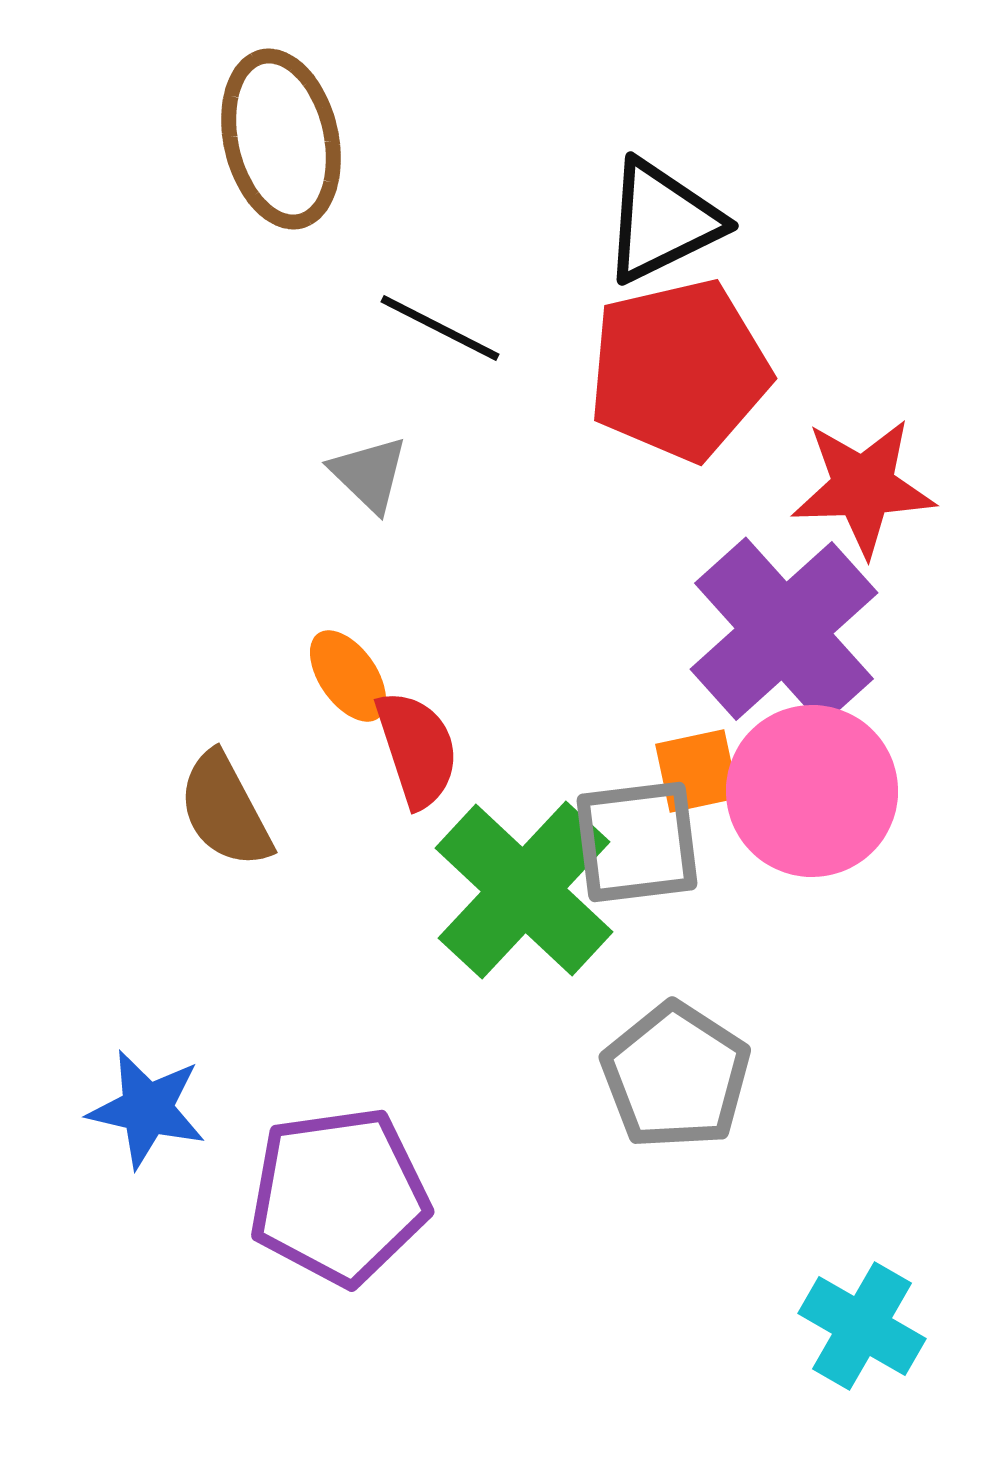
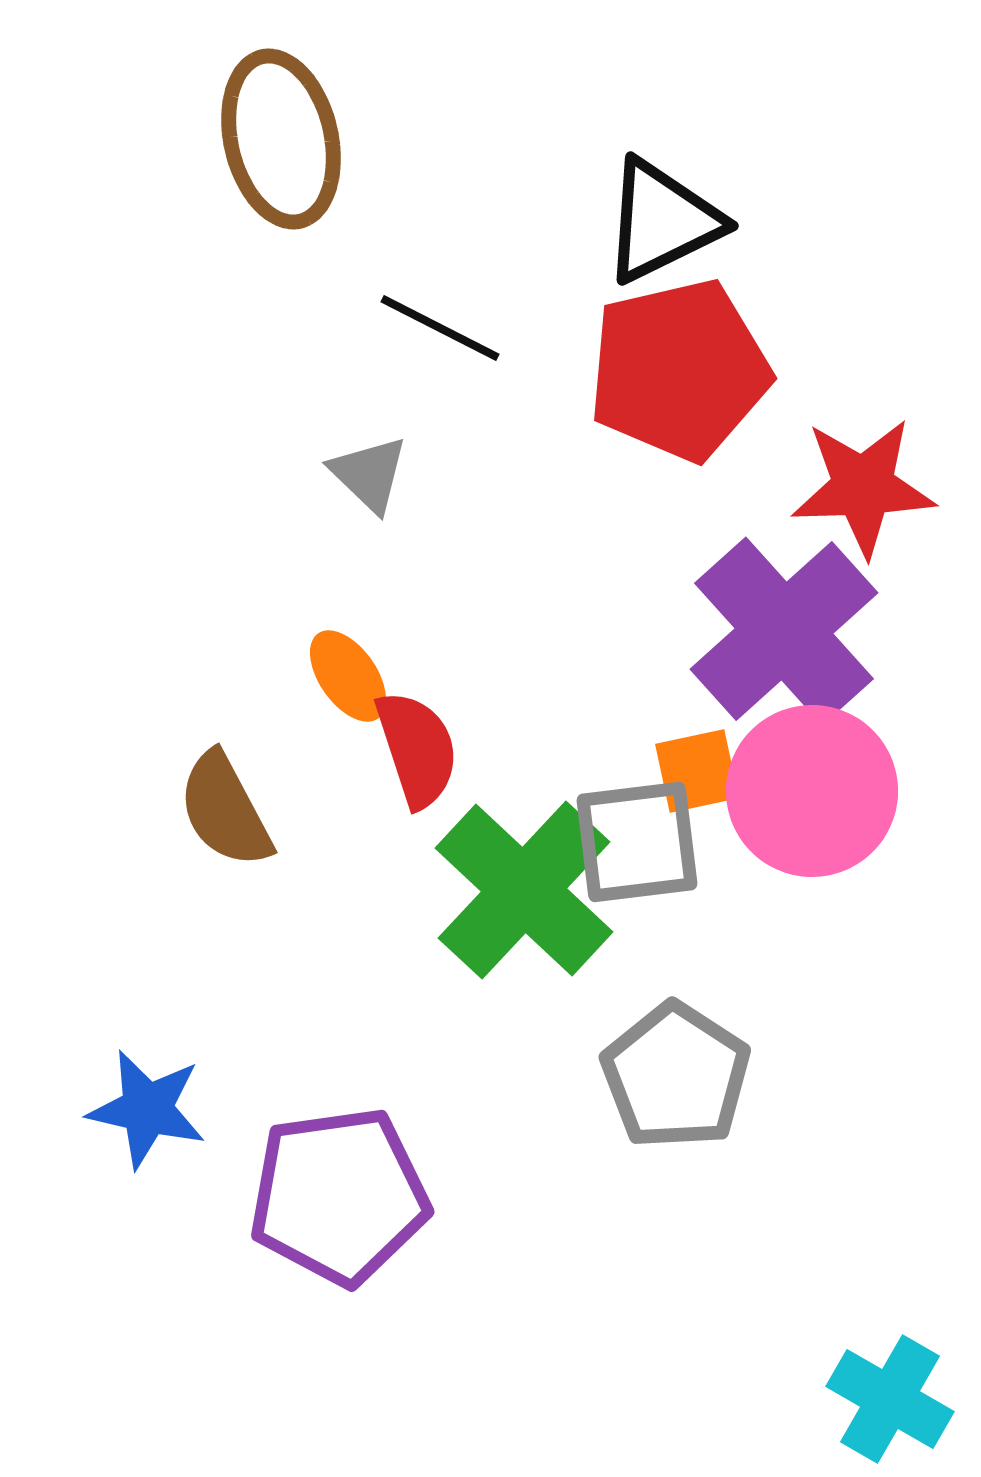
cyan cross: moved 28 px right, 73 px down
